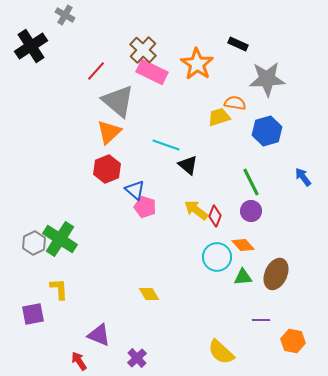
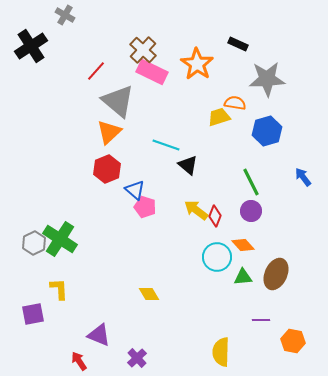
yellow semicircle: rotated 48 degrees clockwise
